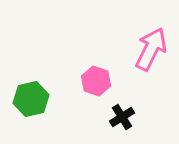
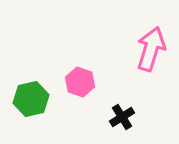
pink arrow: rotated 9 degrees counterclockwise
pink hexagon: moved 16 px left, 1 px down
